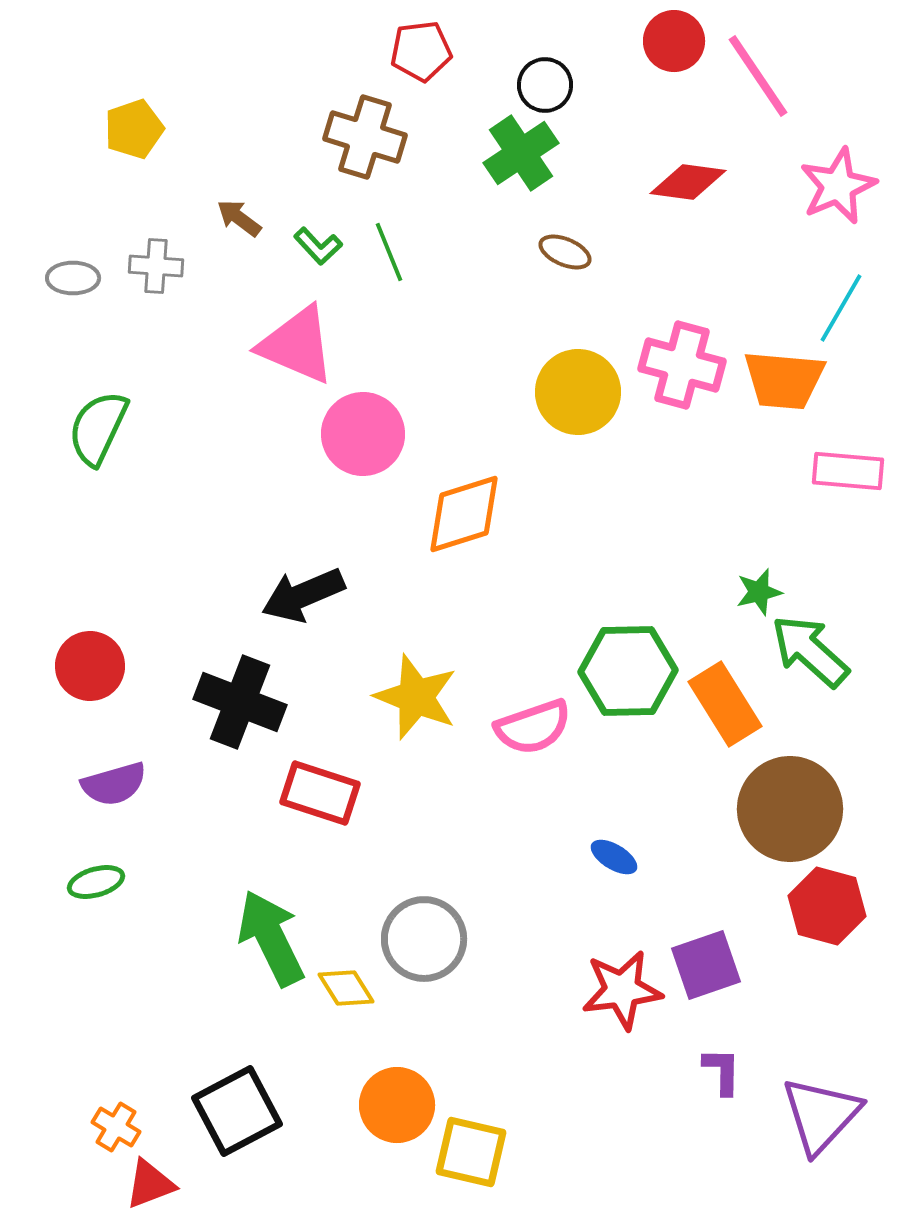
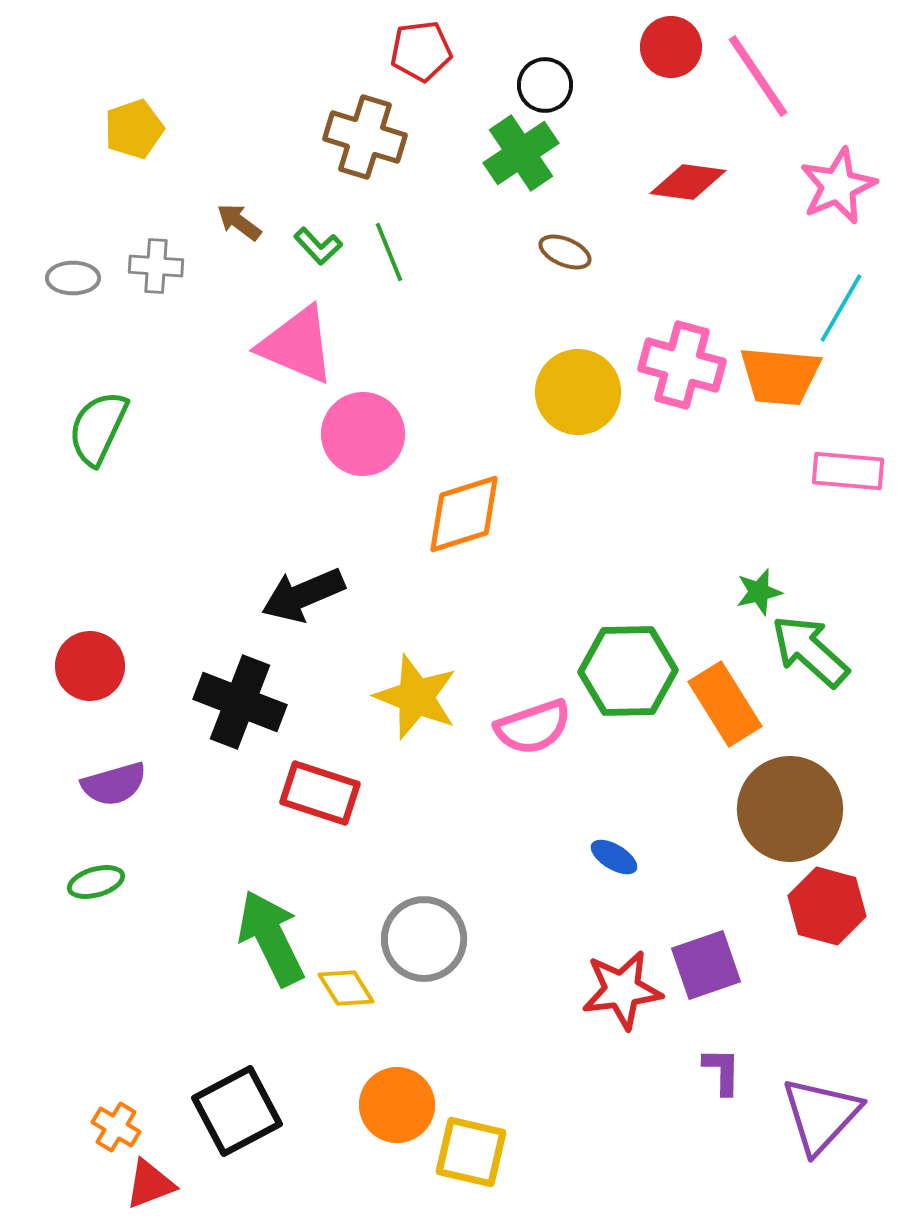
red circle at (674, 41): moved 3 px left, 6 px down
brown arrow at (239, 218): moved 4 px down
orange trapezoid at (784, 380): moved 4 px left, 4 px up
